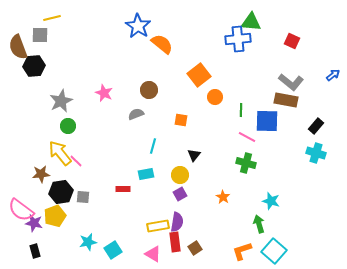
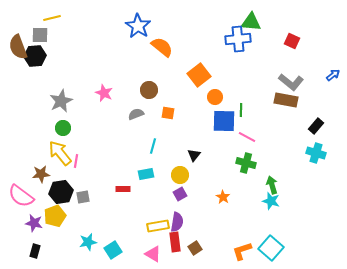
orange semicircle at (162, 44): moved 3 px down
black hexagon at (34, 66): moved 1 px right, 10 px up
orange square at (181, 120): moved 13 px left, 7 px up
blue square at (267, 121): moved 43 px left
green circle at (68, 126): moved 5 px left, 2 px down
pink line at (76, 161): rotated 56 degrees clockwise
gray square at (83, 197): rotated 16 degrees counterclockwise
pink semicircle at (21, 210): moved 14 px up
green arrow at (259, 224): moved 13 px right, 39 px up
black rectangle at (35, 251): rotated 32 degrees clockwise
cyan square at (274, 251): moved 3 px left, 3 px up
